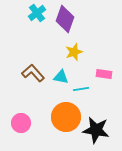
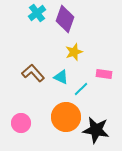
cyan triangle: rotated 14 degrees clockwise
cyan line: rotated 35 degrees counterclockwise
